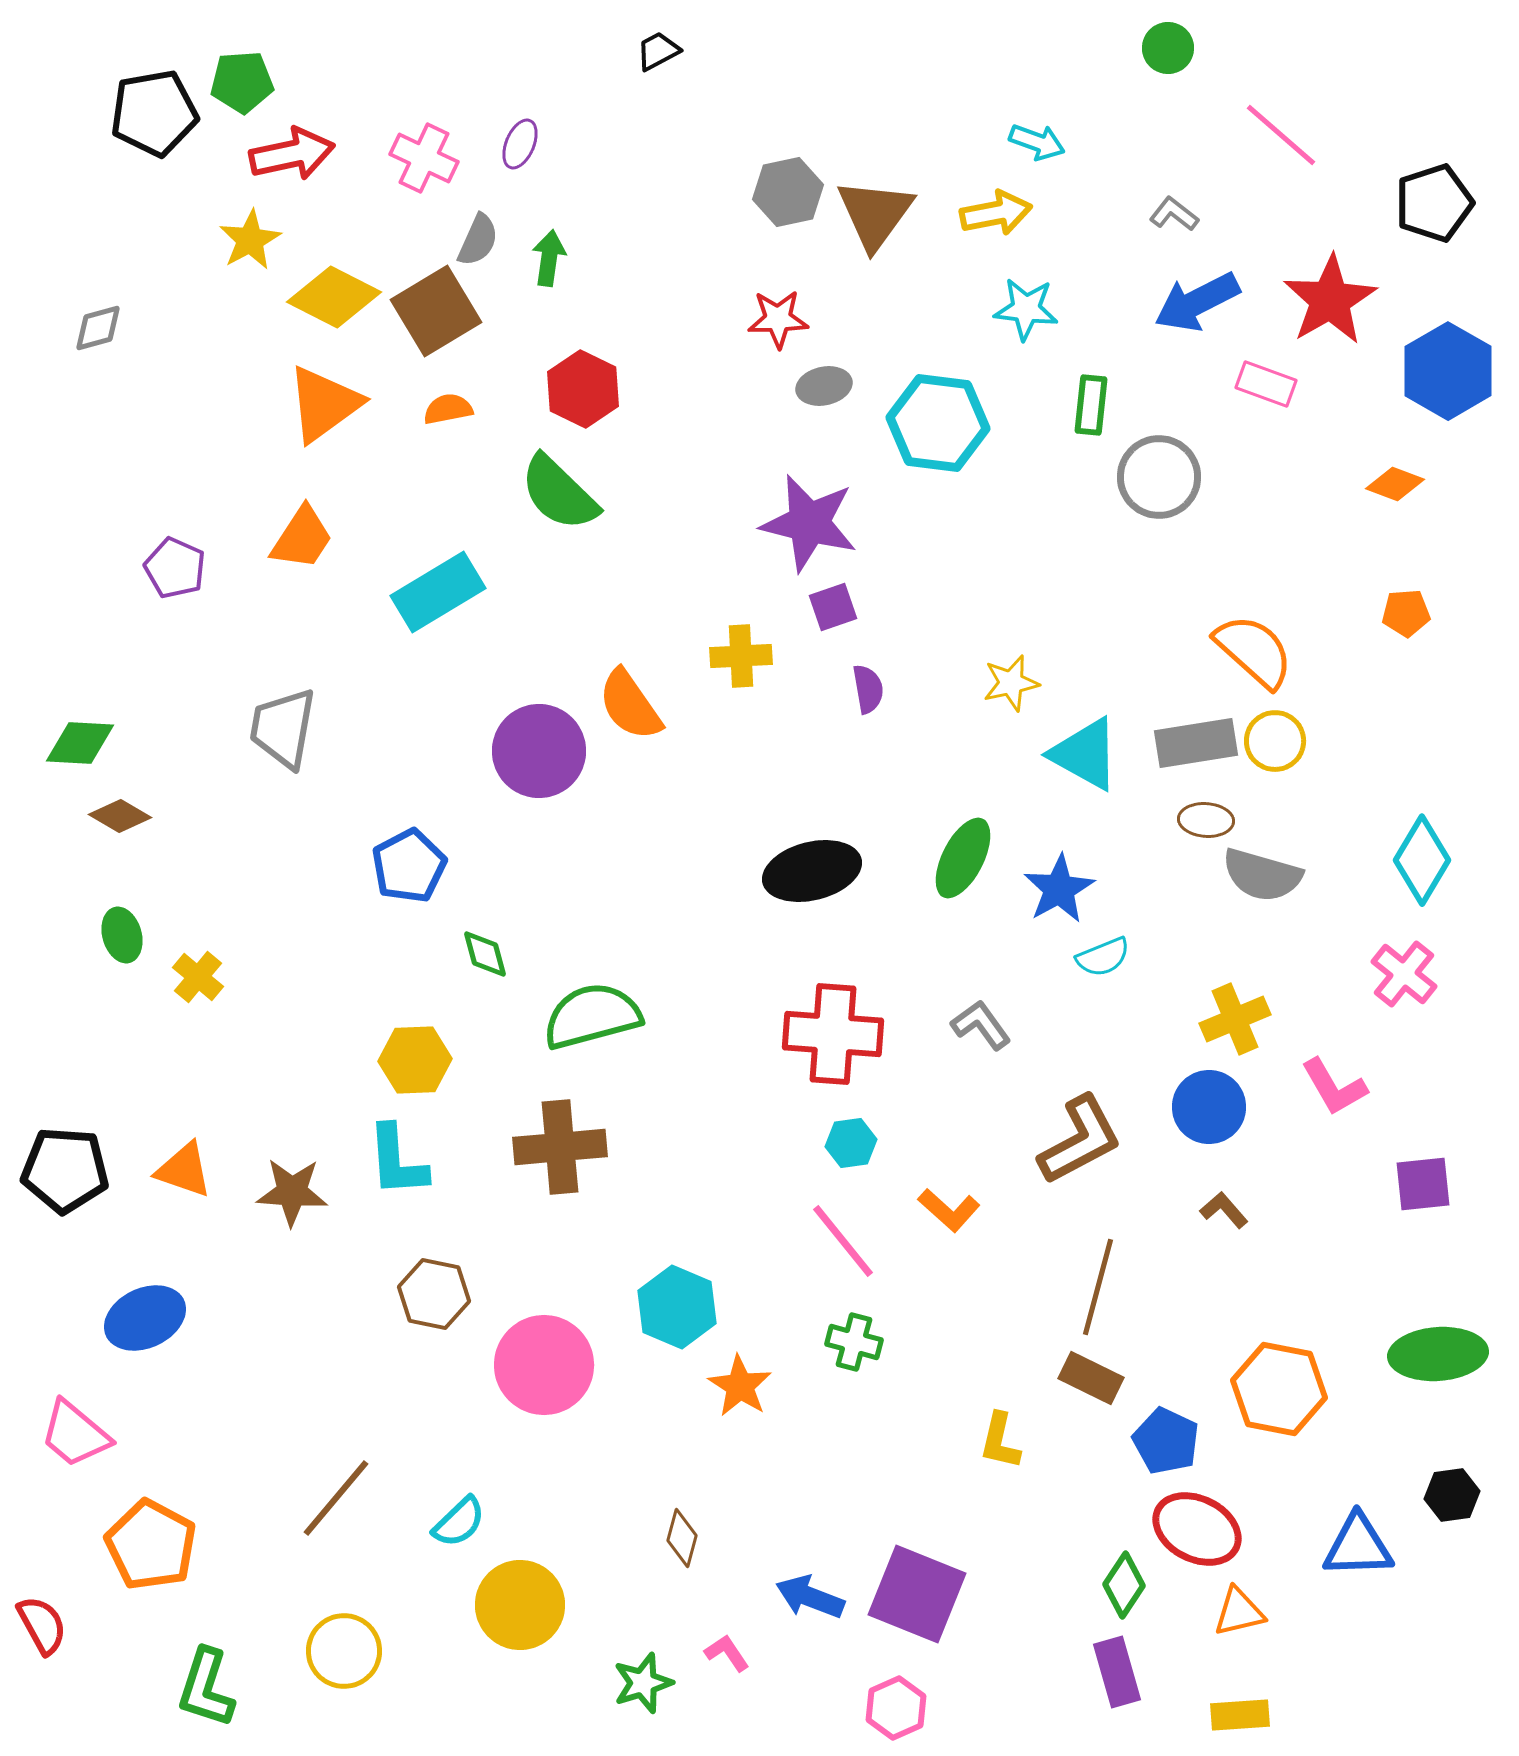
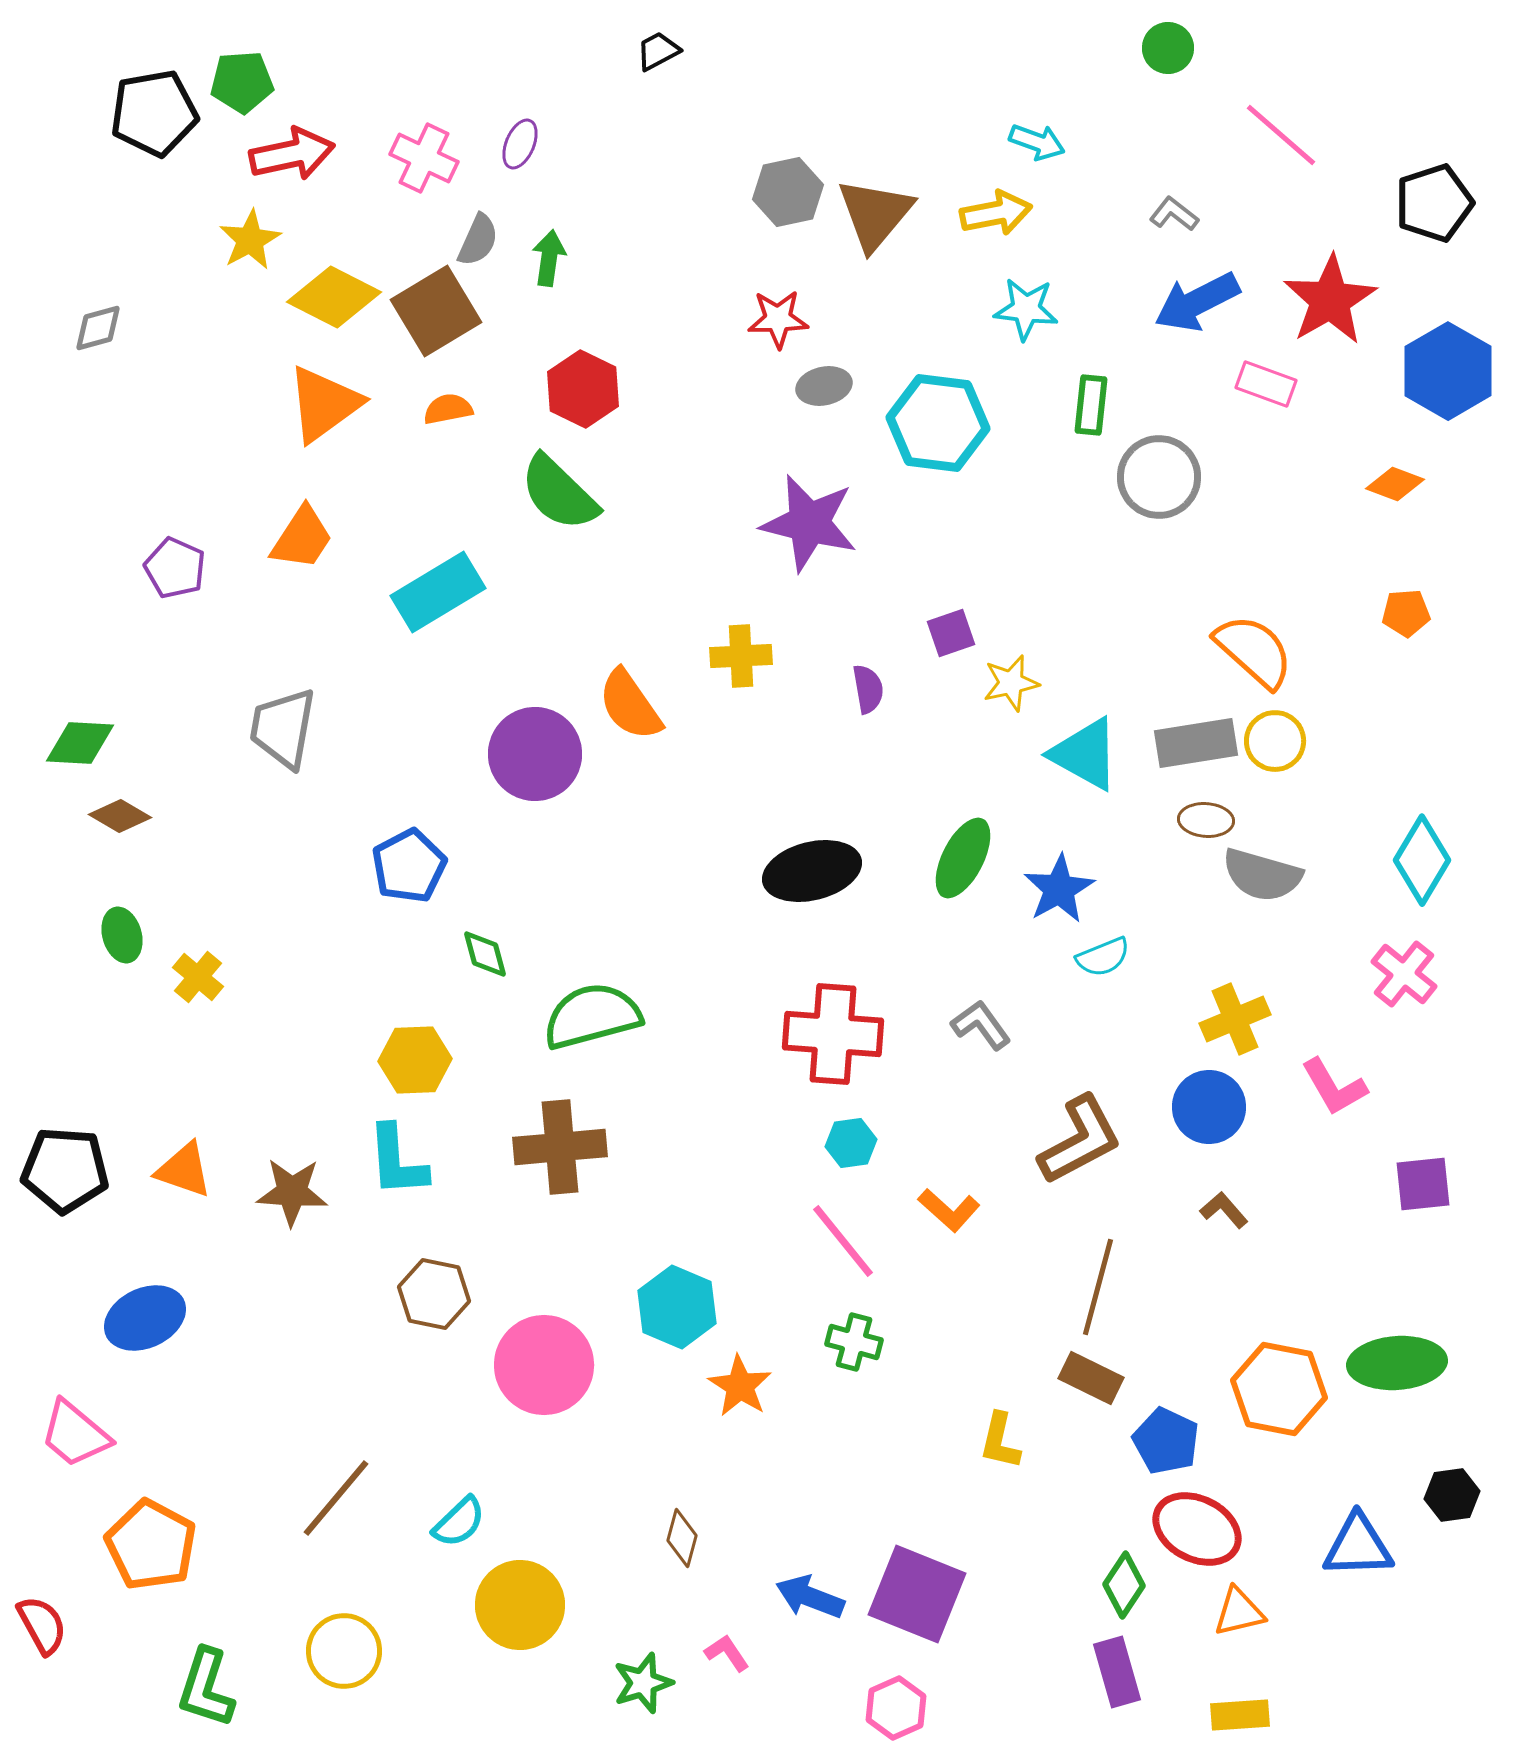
brown triangle at (875, 214): rotated 4 degrees clockwise
purple square at (833, 607): moved 118 px right, 26 px down
purple circle at (539, 751): moved 4 px left, 3 px down
green ellipse at (1438, 1354): moved 41 px left, 9 px down
